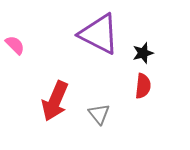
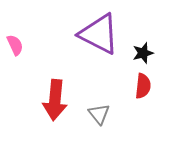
pink semicircle: rotated 20 degrees clockwise
red arrow: moved 1 px up; rotated 18 degrees counterclockwise
